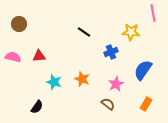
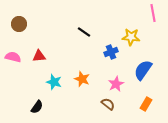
yellow star: moved 5 px down
